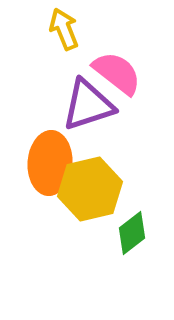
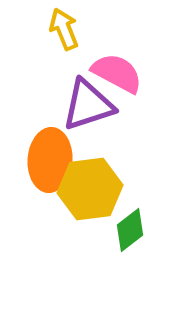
pink semicircle: rotated 10 degrees counterclockwise
orange ellipse: moved 3 px up
yellow hexagon: rotated 6 degrees clockwise
green diamond: moved 2 px left, 3 px up
